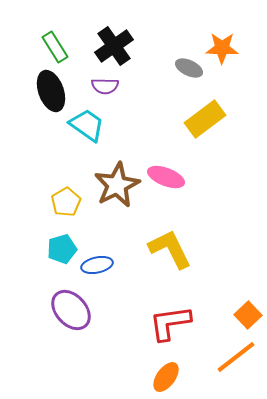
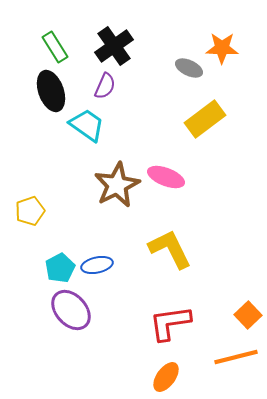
purple semicircle: rotated 68 degrees counterclockwise
yellow pentagon: moved 36 px left, 9 px down; rotated 12 degrees clockwise
cyan pentagon: moved 2 px left, 19 px down; rotated 12 degrees counterclockwise
orange line: rotated 24 degrees clockwise
